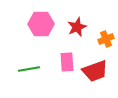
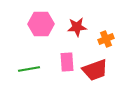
red star: rotated 18 degrees clockwise
red trapezoid: moved 1 px up
